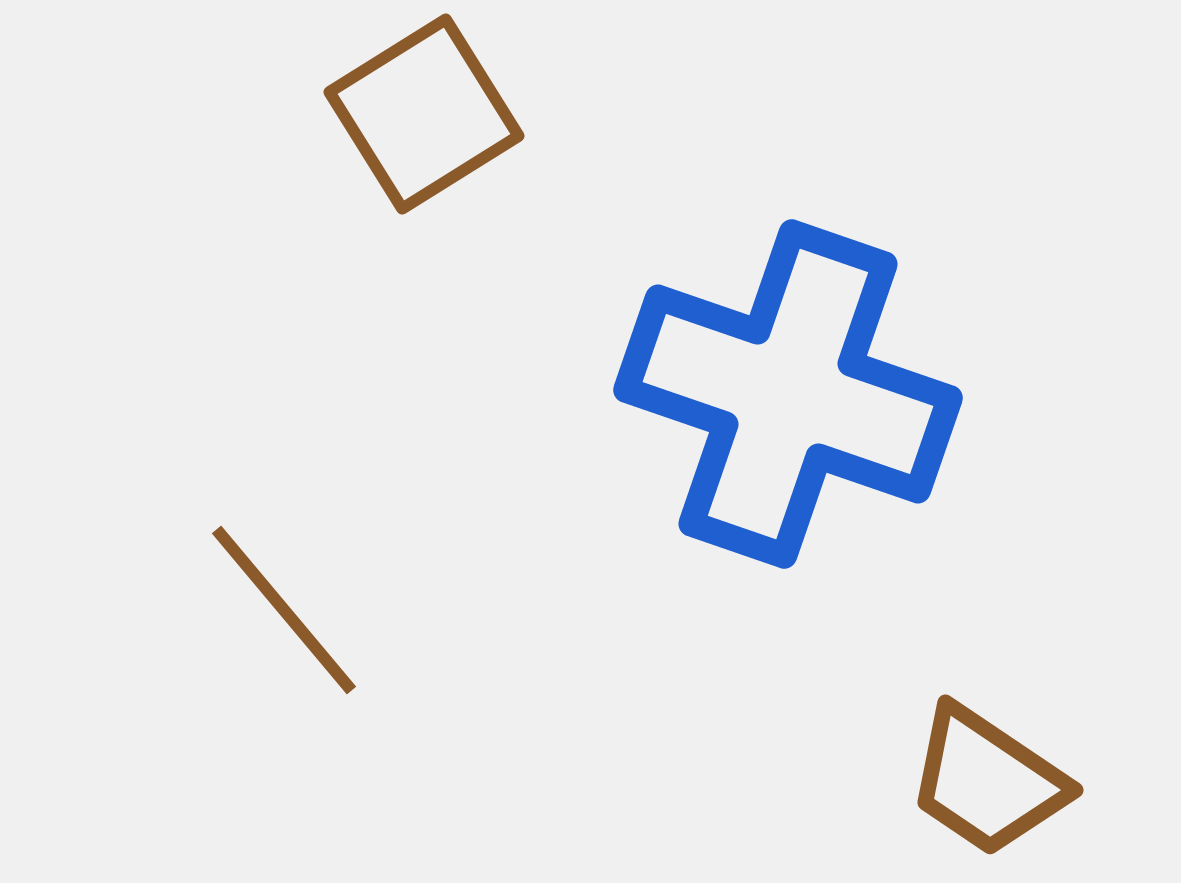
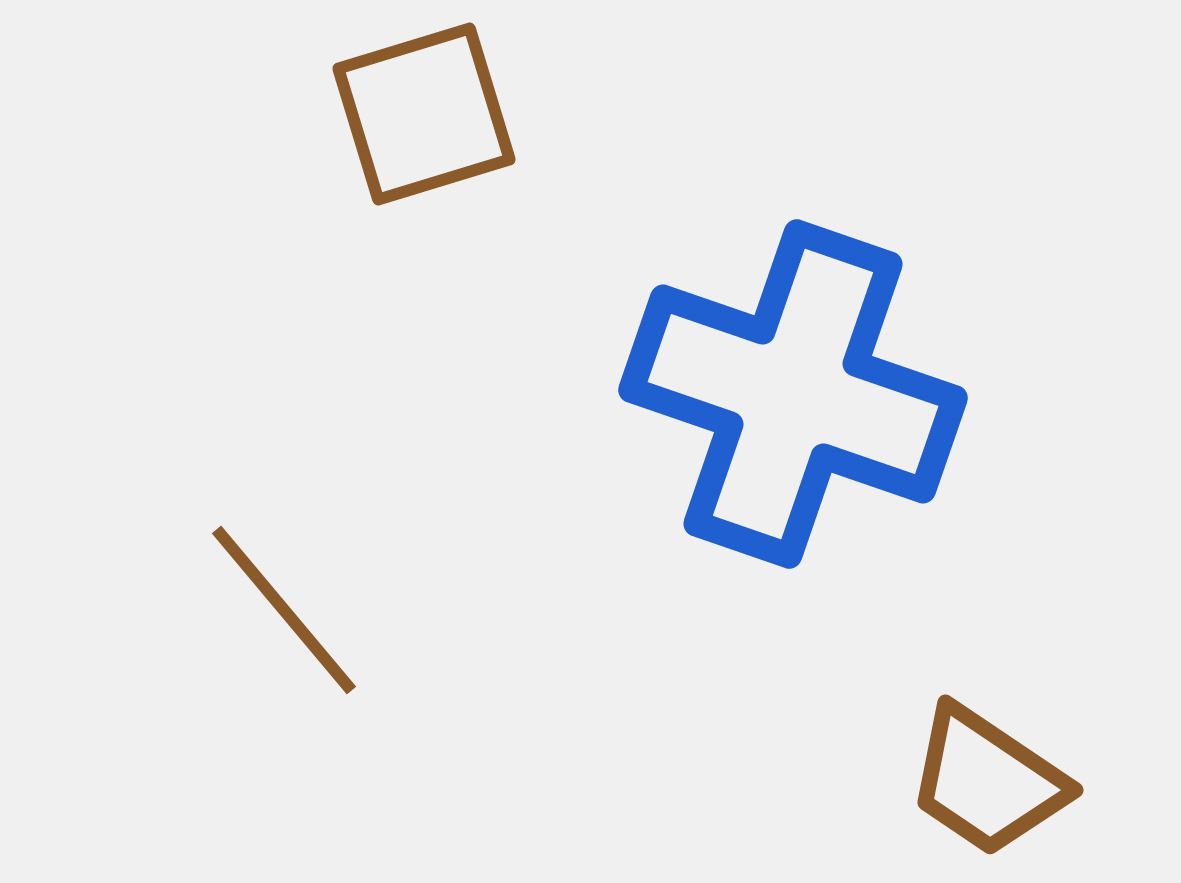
brown square: rotated 15 degrees clockwise
blue cross: moved 5 px right
